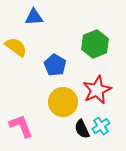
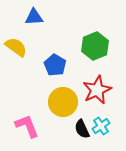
green hexagon: moved 2 px down
pink L-shape: moved 6 px right
